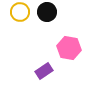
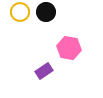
black circle: moved 1 px left
